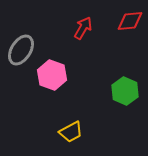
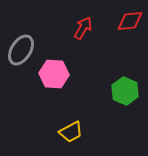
pink hexagon: moved 2 px right, 1 px up; rotated 16 degrees counterclockwise
